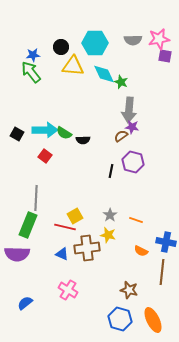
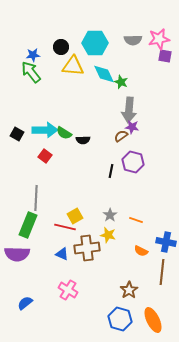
brown star: rotated 24 degrees clockwise
